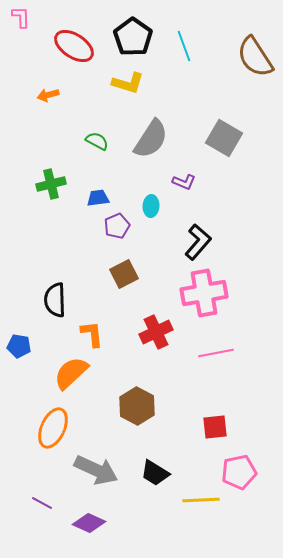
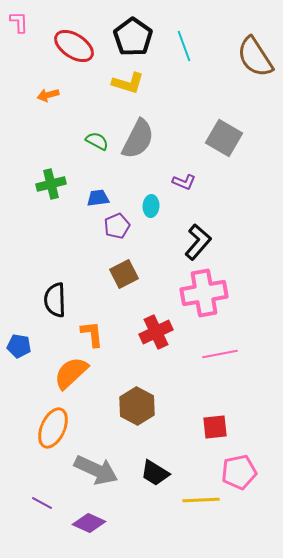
pink L-shape: moved 2 px left, 5 px down
gray semicircle: moved 13 px left; rotated 6 degrees counterclockwise
pink line: moved 4 px right, 1 px down
